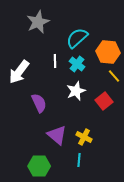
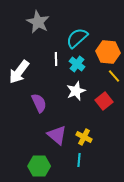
gray star: rotated 20 degrees counterclockwise
white line: moved 1 px right, 2 px up
